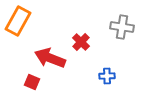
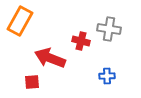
orange rectangle: moved 2 px right
gray cross: moved 13 px left, 2 px down
red cross: moved 1 px up; rotated 30 degrees counterclockwise
red square: rotated 28 degrees counterclockwise
